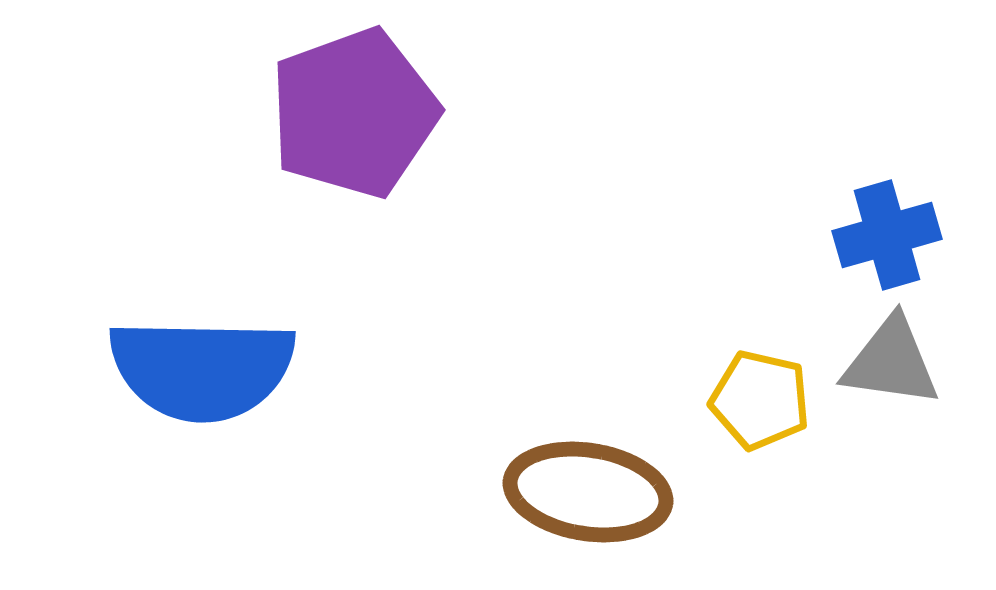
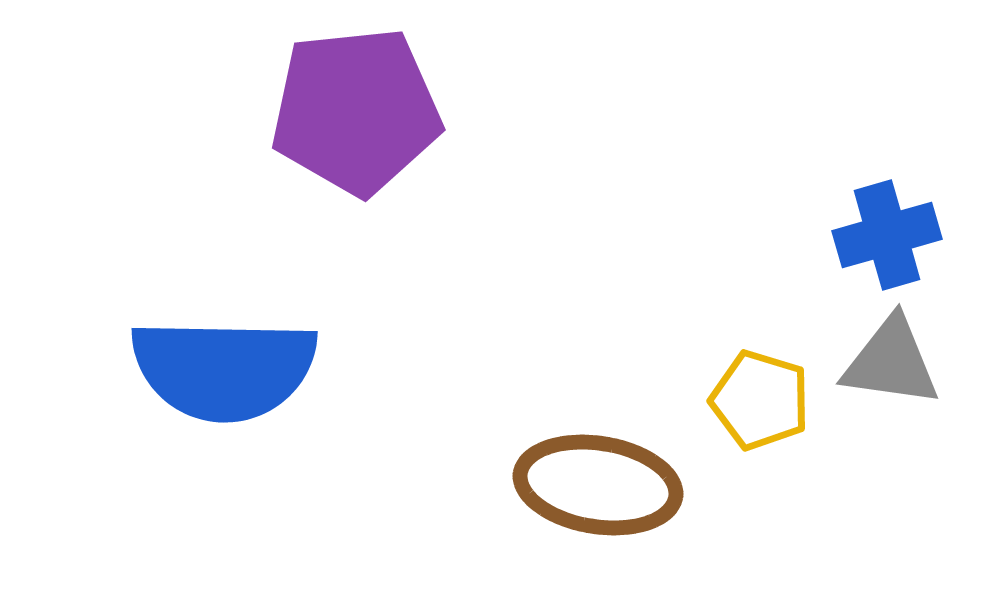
purple pentagon: moved 2 px right, 2 px up; rotated 14 degrees clockwise
blue semicircle: moved 22 px right
yellow pentagon: rotated 4 degrees clockwise
brown ellipse: moved 10 px right, 7 px up
